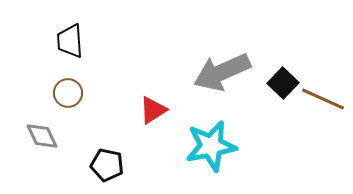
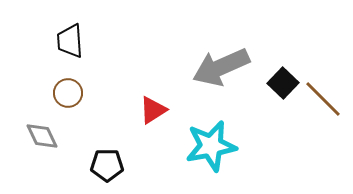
gray arrow: moved 1 px left, 5 px up
brown line: rotated 21 degrees clockwise
black pentagon: rotated 12 degrees counterclockwise
